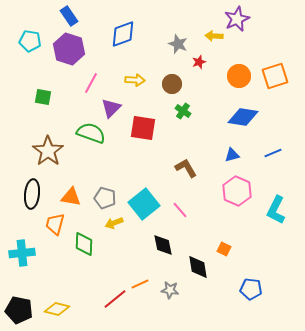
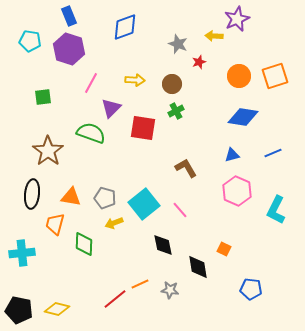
blue rectangle at (69, 16): rotated 12 degrees clockwise
blue diamond at (123, 34): moved 2 px right, 7 px up
green square at (43, 97): rotated 18 degrees counterclockwise
green cross at (183, 111): moved 7 px left; rotated 28 degrees clockwise
